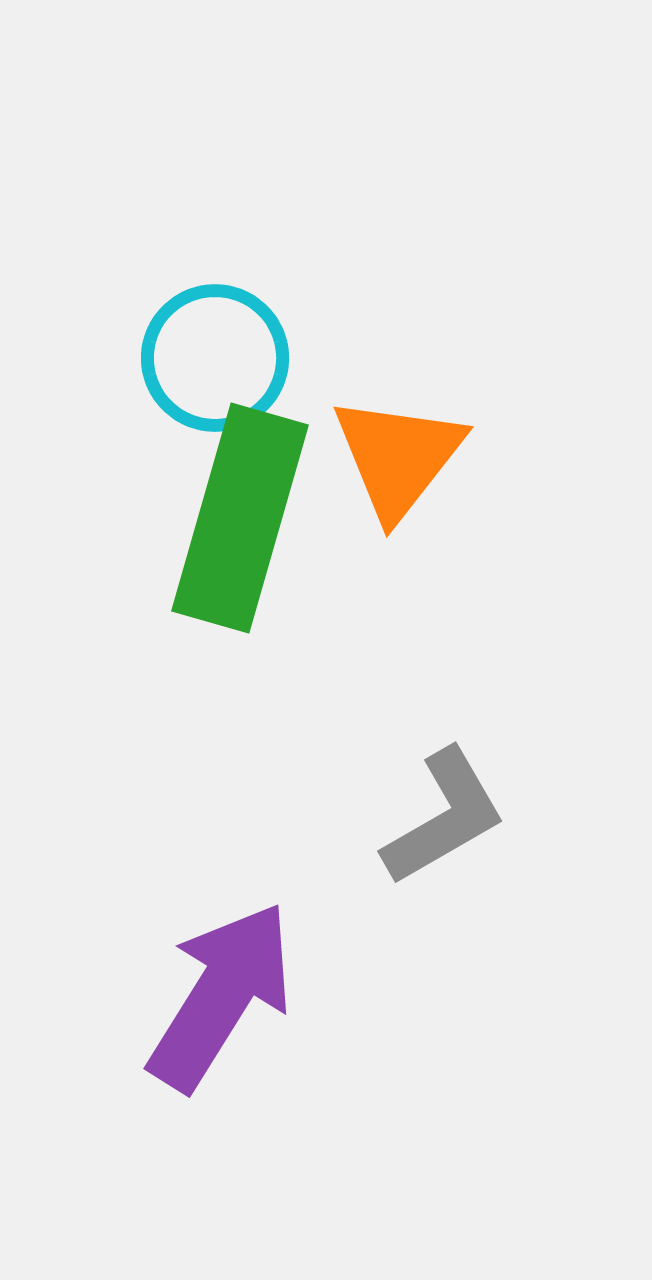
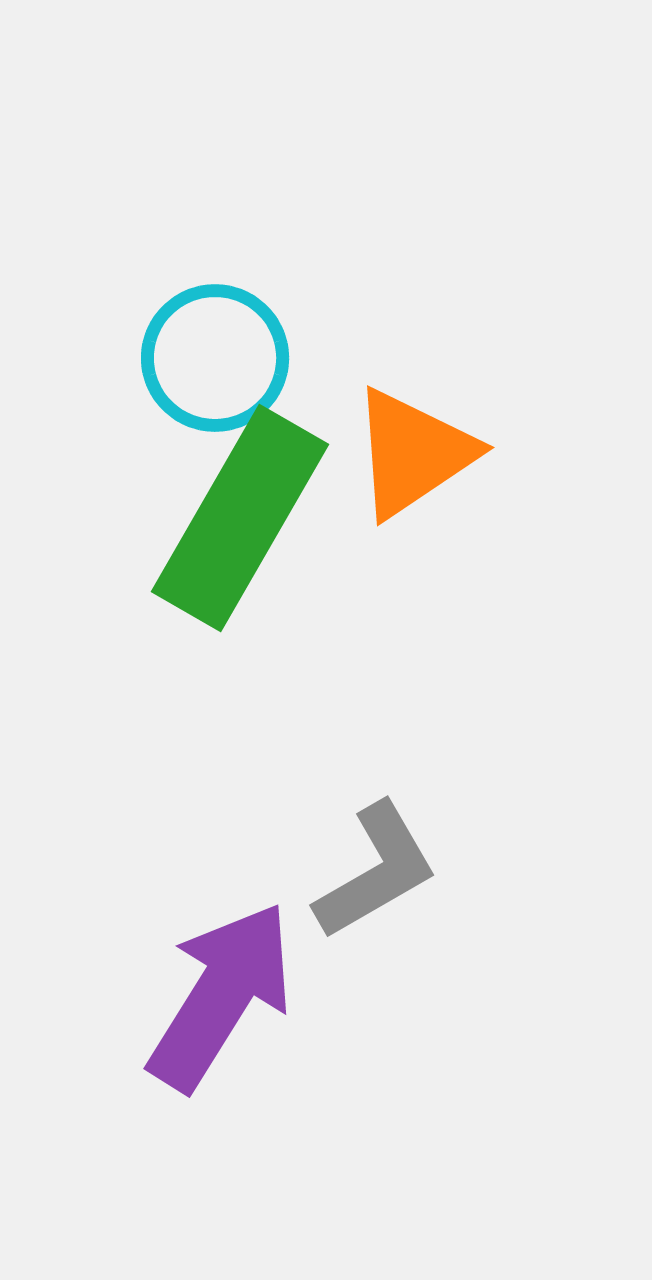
orange triangle: moved 15 px right, 4 px up; rotated 18 degrees clockwise
green rectangle: rotated 14 degrees clockwise
gray L-shape: moved 68 px left, 54 px down
